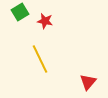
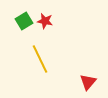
green square: moved 4 px right, 9 px down
